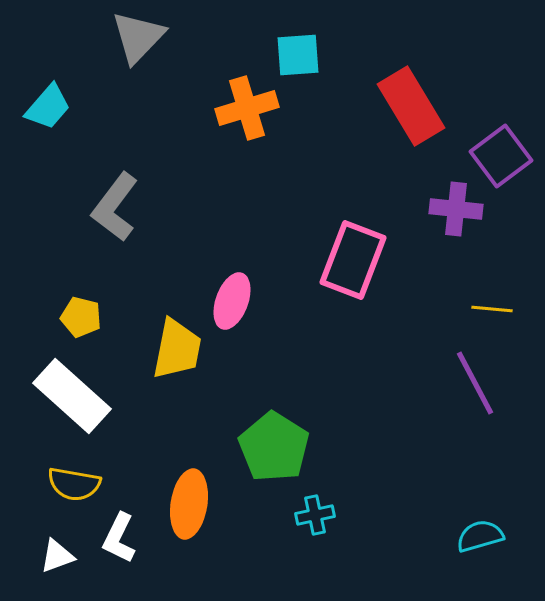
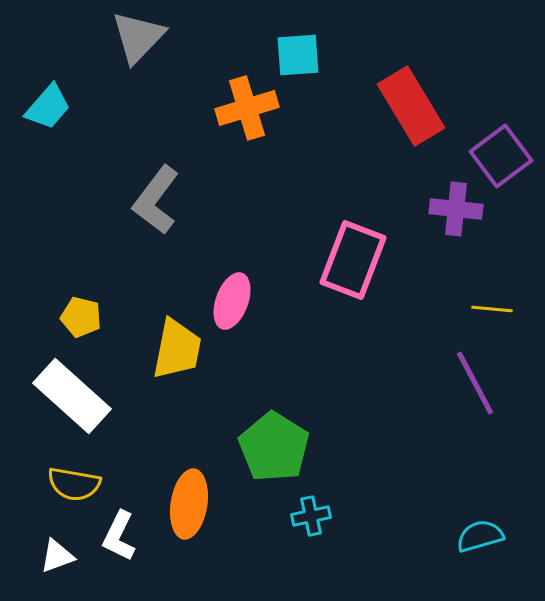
gray L-shape: moved 41 px right, 7 px up
cyan cross: moved 4 px left, 1 px down
white L-shape: moved 2 px up
